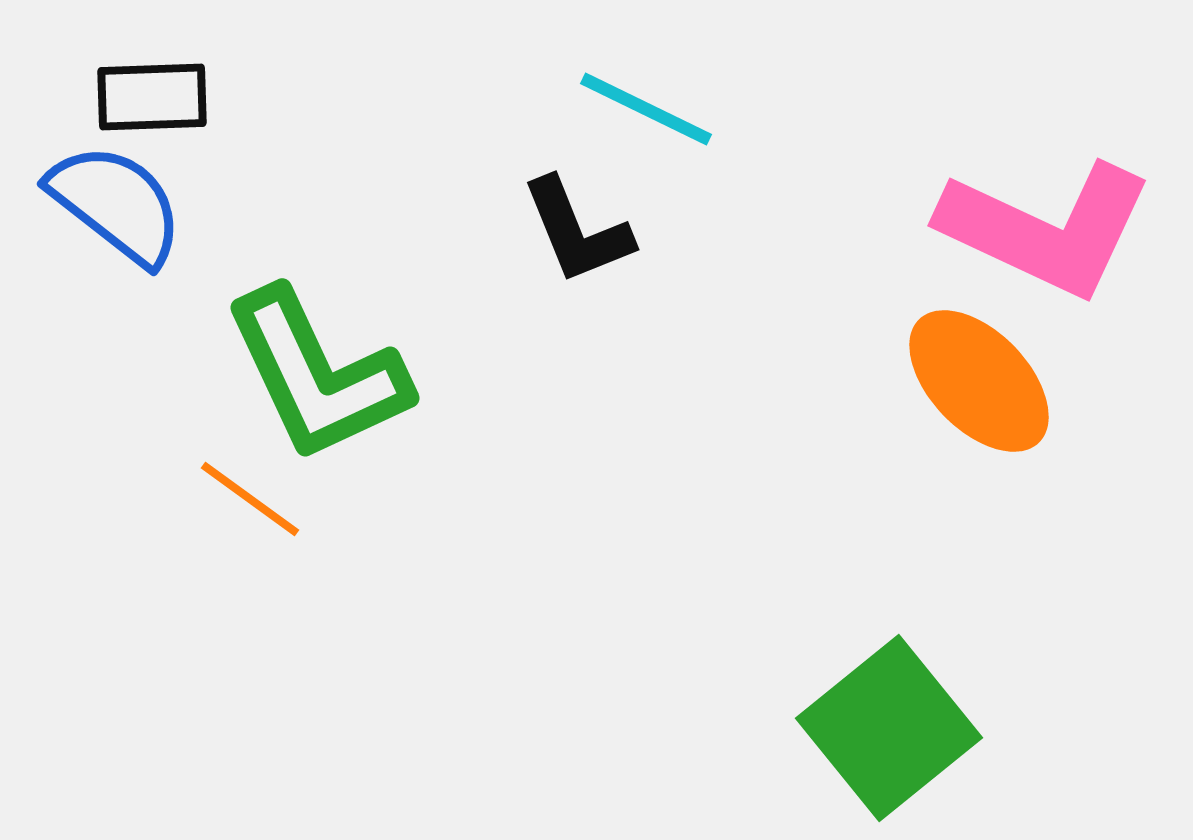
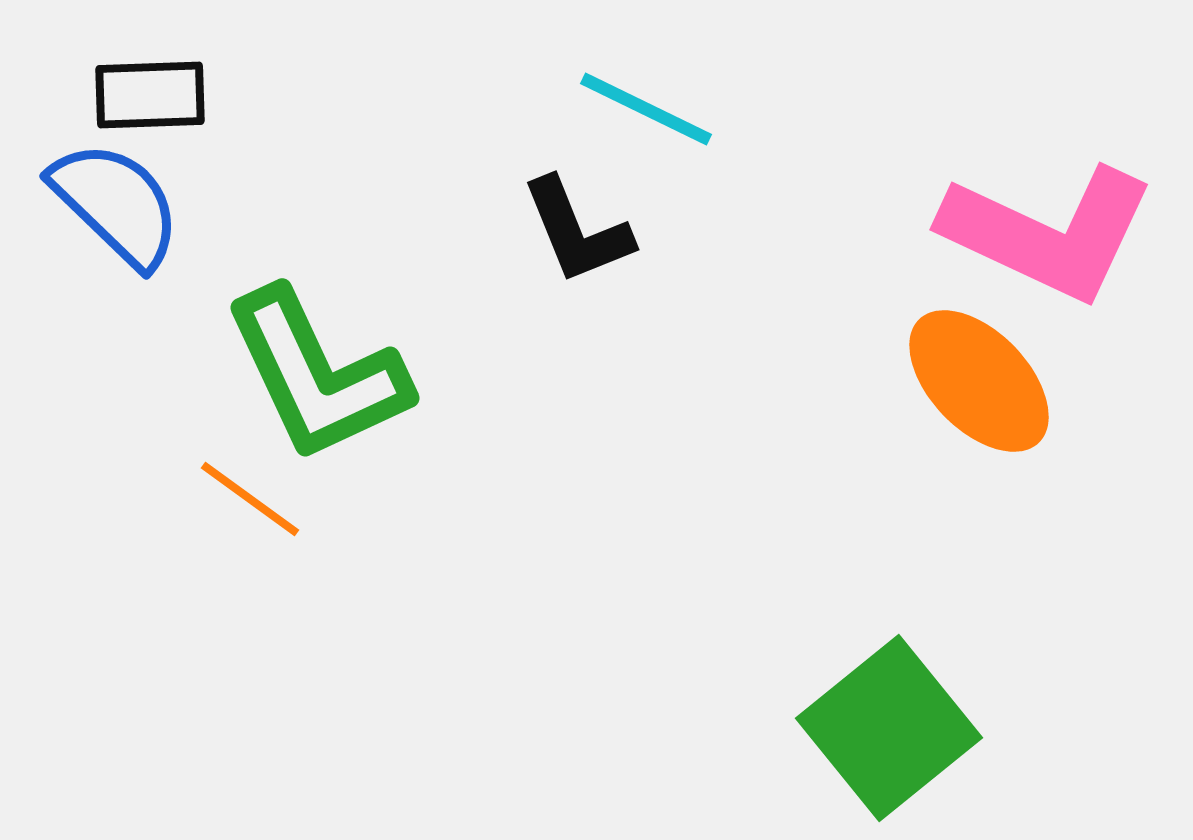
black rectangle: moved 2 px left, 2 px up
blue semicircle: rotated 6 degrees clockwise
pink L-shape: moved 2 px right, 4 px down
